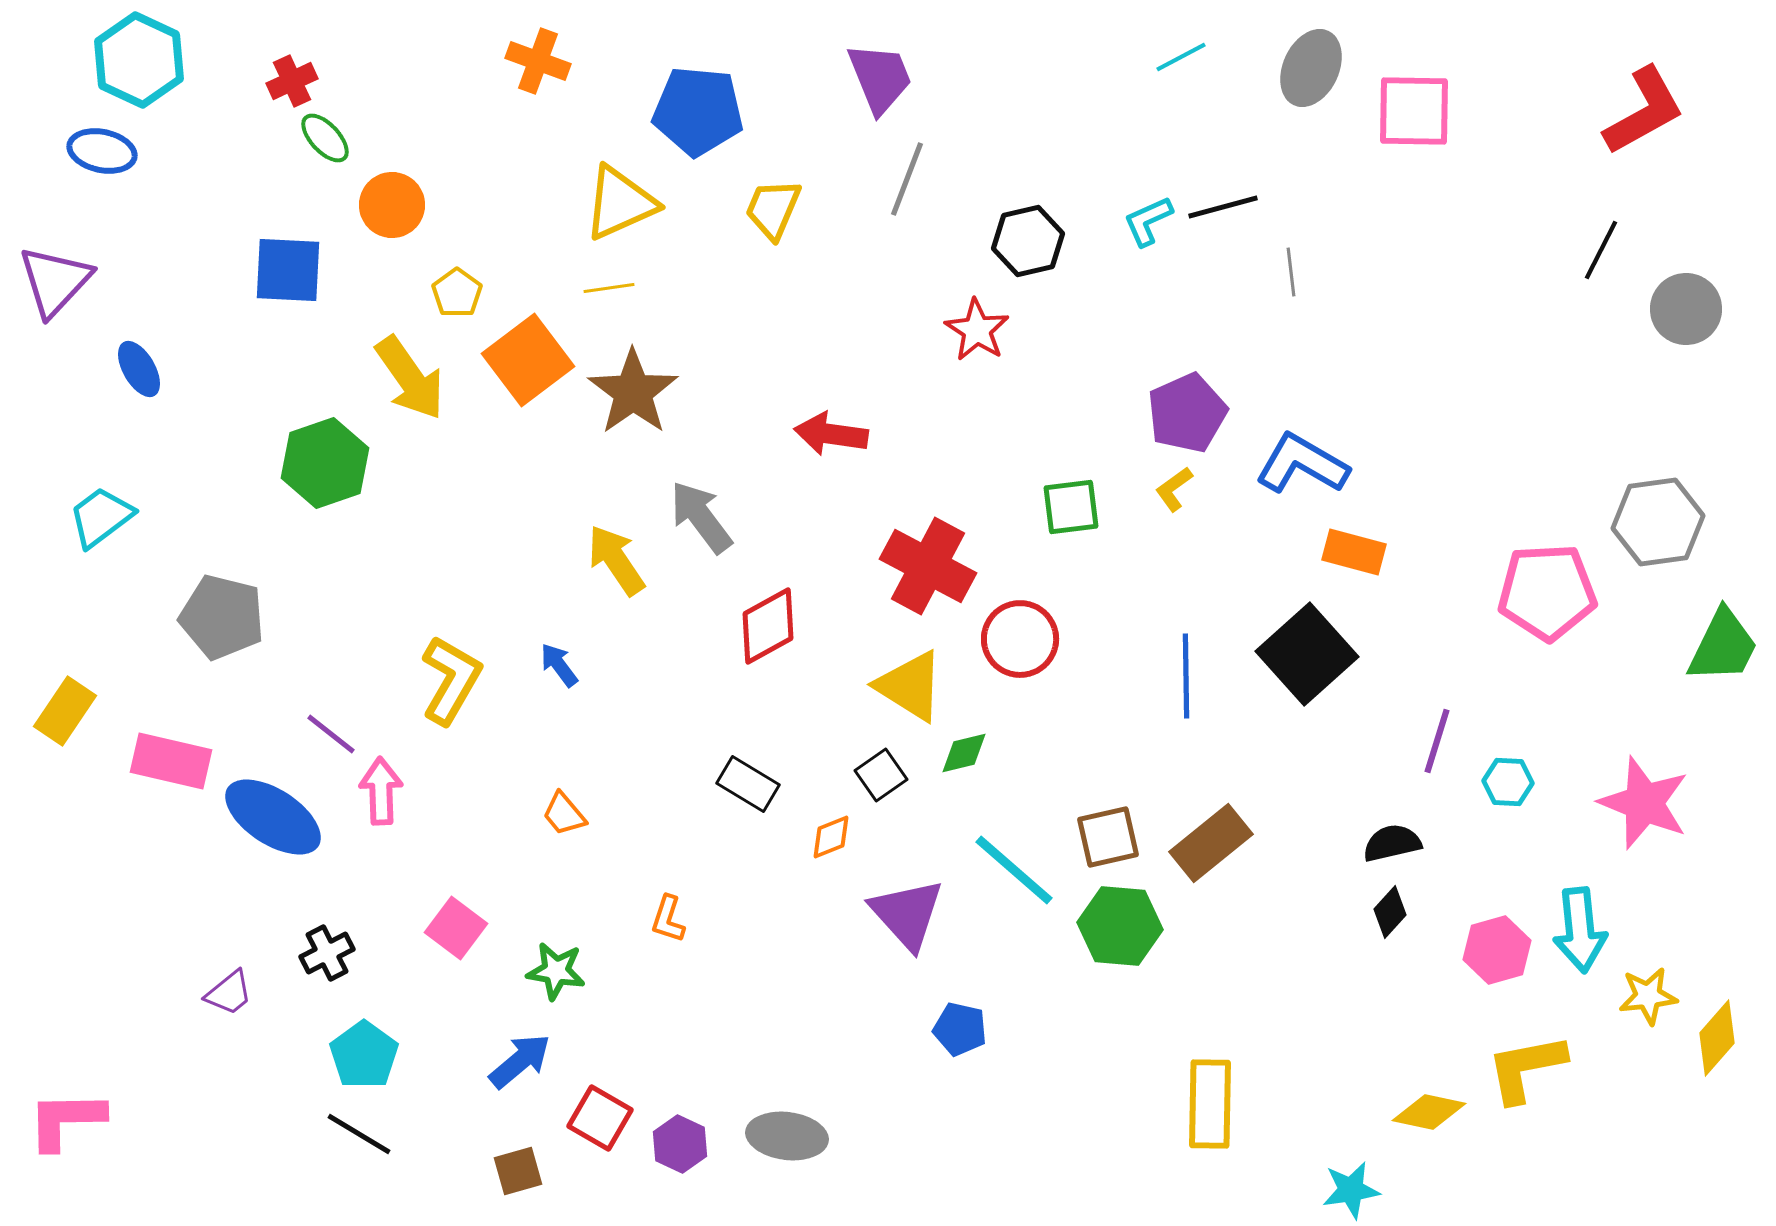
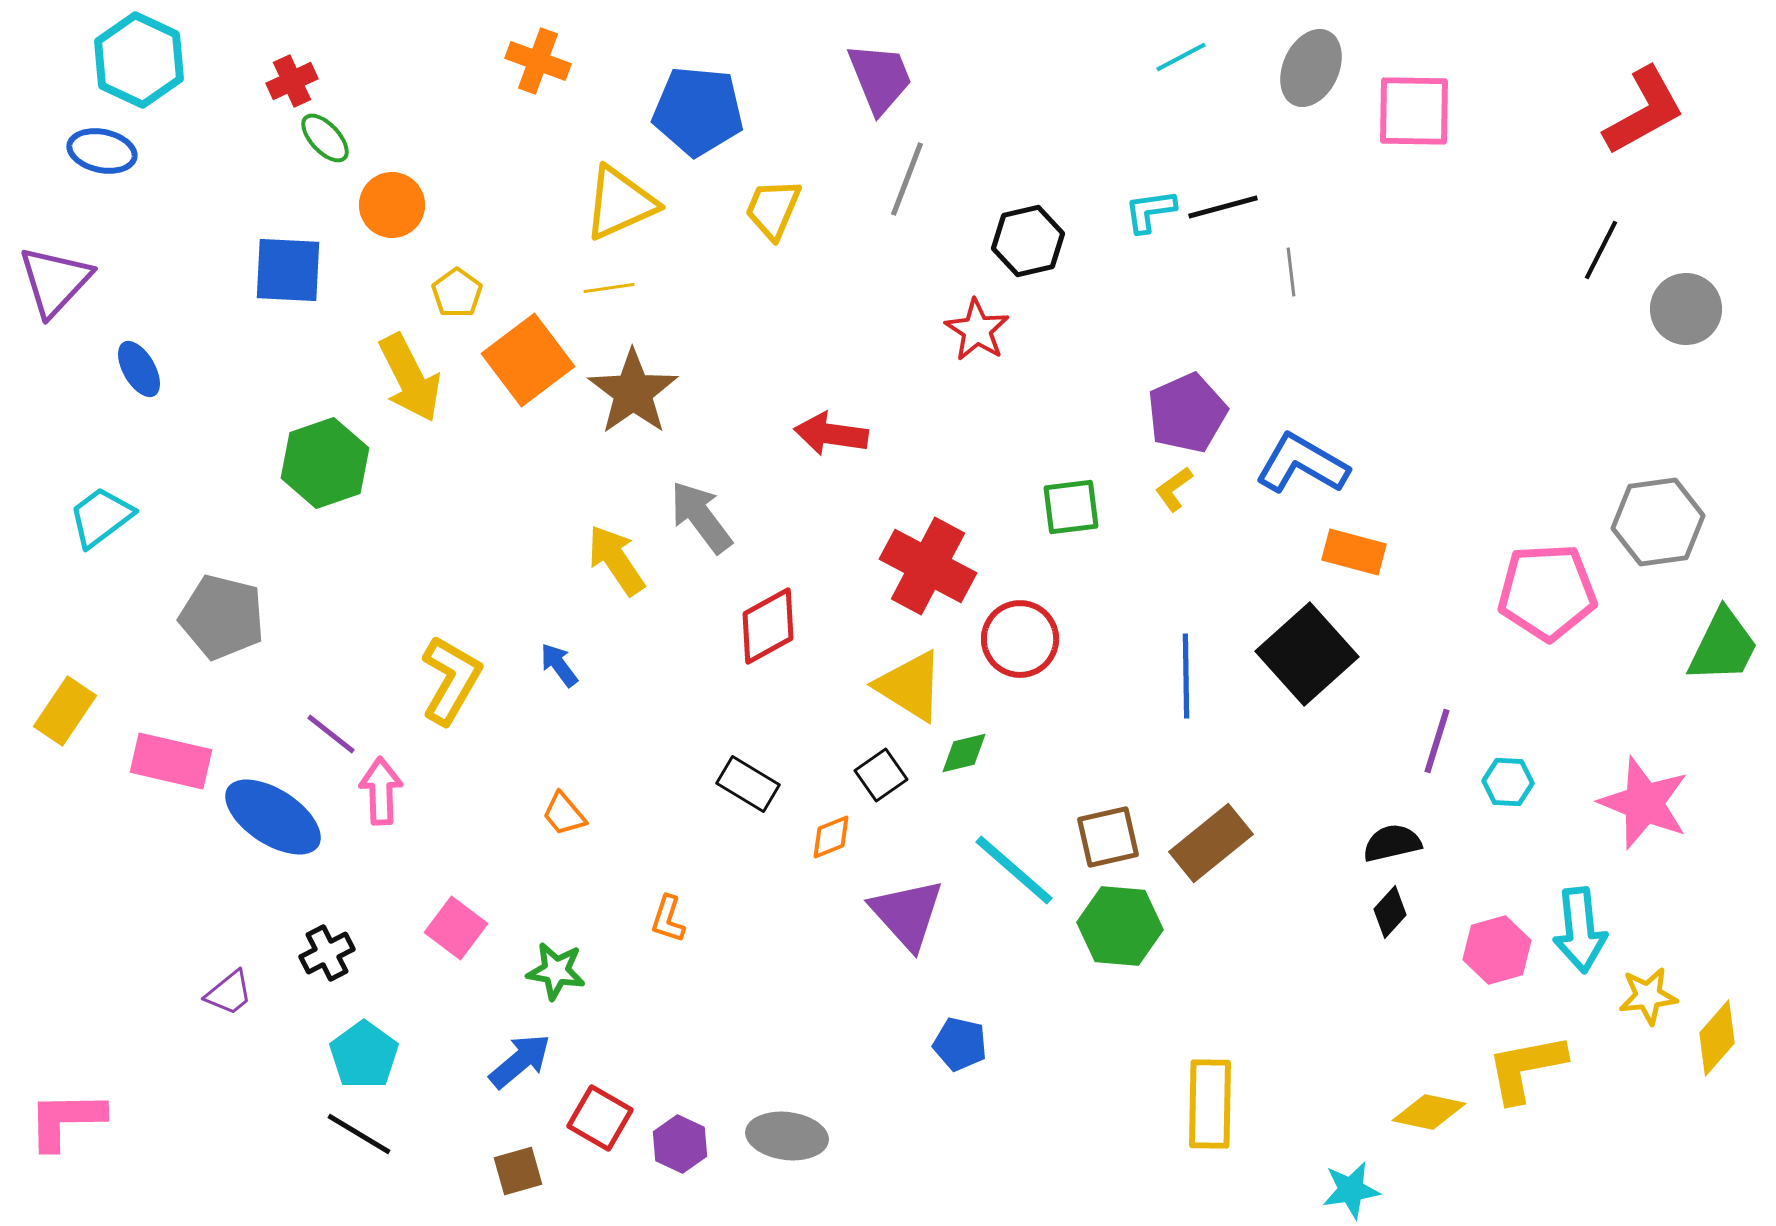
cyan L-shape at (1148, 221): moved 2 px right, 10 px up; rotated 16 degrees clockwise
yellow arrow at (410, 378): rotated 8 degrees clockwise
blue pentagon at (960, 1029): moved 15 px down
